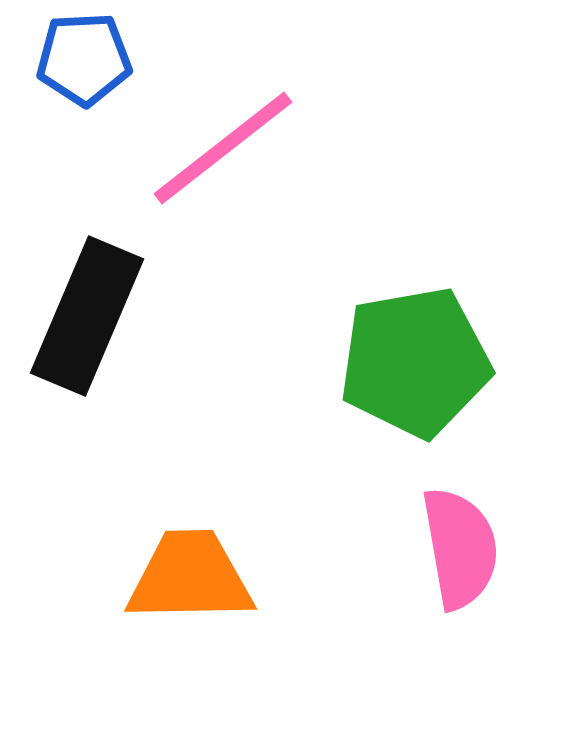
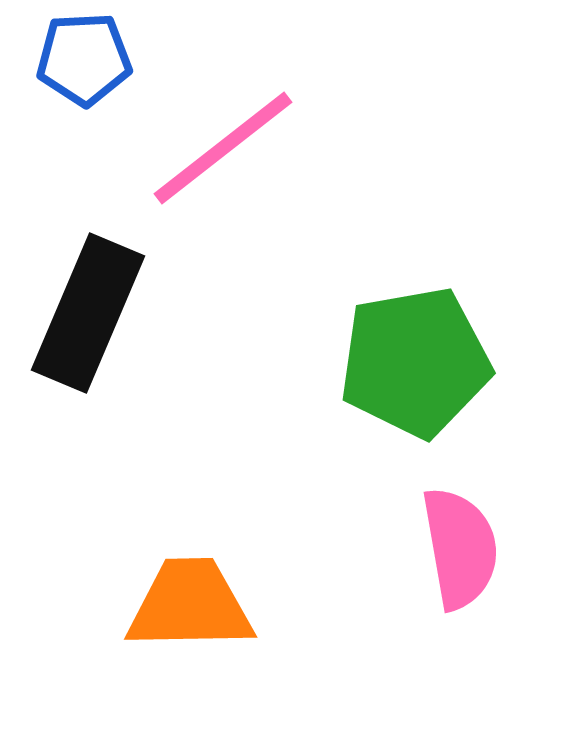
black rectangle: moved 1 px right, 3 px up
orange trapezoid: moved 28 px down
